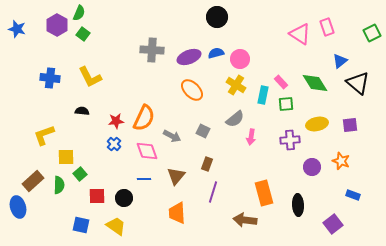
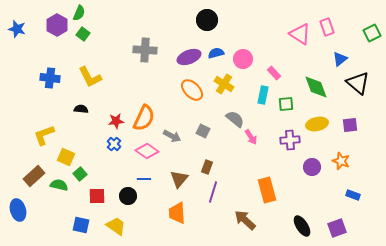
black circle at (217, 17): moved 10 px left, 3 px down
gray cross at (152, 50): moved 7 px left
pink circle at (240, 59): moved 3 px right
blue triangle at (340, 61): moved 2 px up
pink rectangle at (281, 82): moved 7 px left, 9 px up
green diamond at (315, 83): moved 1 px right, 4 px down; rotated 12 degrees clockwise
yellow cross at (236, 85): moved 12 px left, 1 px up
black semicircle at (82, 111): moved 1 px left, 2 px up
gray semicircle at (235, 119): rotated 102 degrees counterclockwise
pink arrow at (251, 137): rotated 42 degrees counterclockwise
pink diamond at (147, 151): rotated 35 degrees counterclockwise
yellow square at (66, 157): rotated 24 degrees clockwise
brown rectangle at (207, 164): moved 3 px down
brown triangle at (176, 176): moved 3 px right, 3 px down
brown rectangle at (33, 181): moved 1 px right, 5 px up
green semicircle at (59, 185): rotated 78 degrees counterclockwise
orange rectangle at (264, 193): moved 3 px right, 3 px up
black circle at (124, 198): moved 4 px right, 2 px up
black ellipse at (298, 205): moved 4 px right, 21 px down; rotated 30 degrees counterclockwise
blue ellipse at (18, 207): moved 3 px down
brown arrow at (245, 220): rotated 35 degrees clockwise
purple square at (333, 224): moved 4 px right, 4 px down; rotated 18 degrees clockwise
